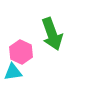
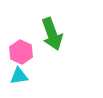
cyan triangle: moved 6 px right, 4 px down
